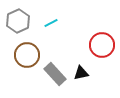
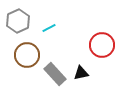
cyan line: moved 2 px left, 5 px down
